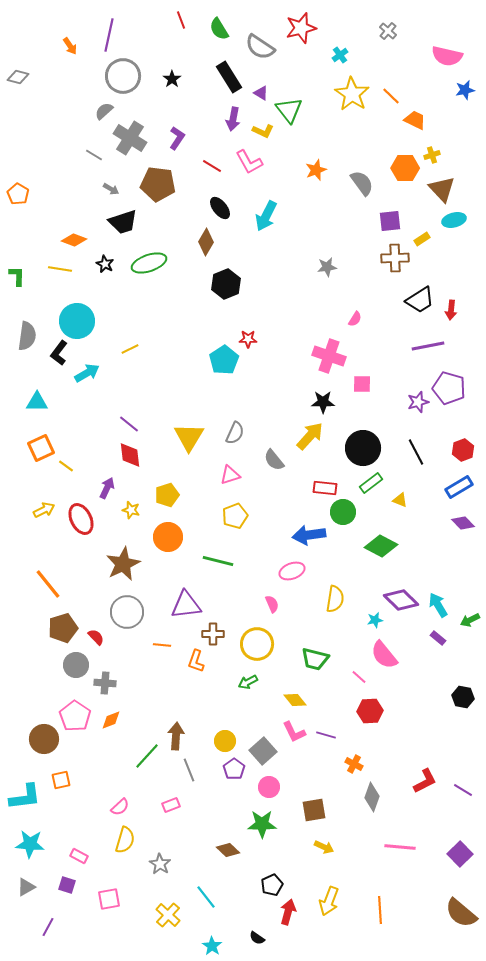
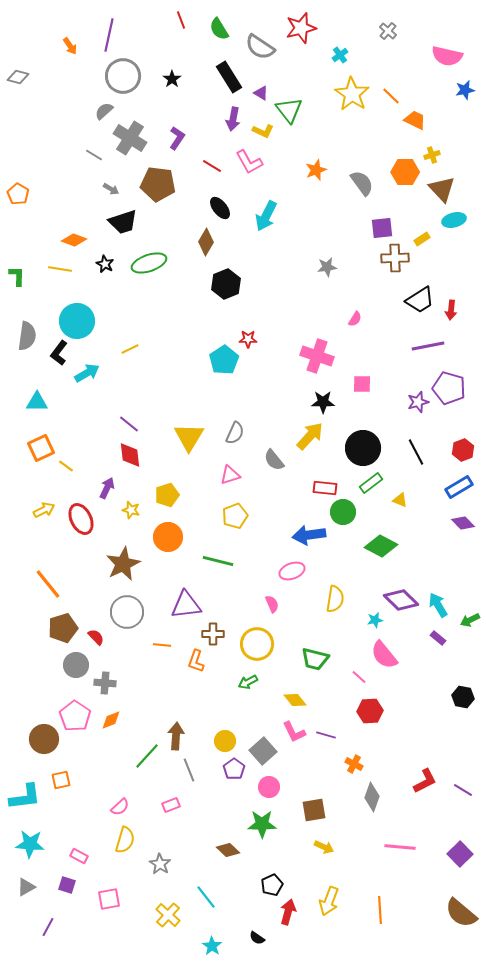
orange hexagon at (405, 168): moved 4 px down
purple square at (390, 221): moved 8 px left, 7 px down
pink cross at (329, 356): moved 12 px left
